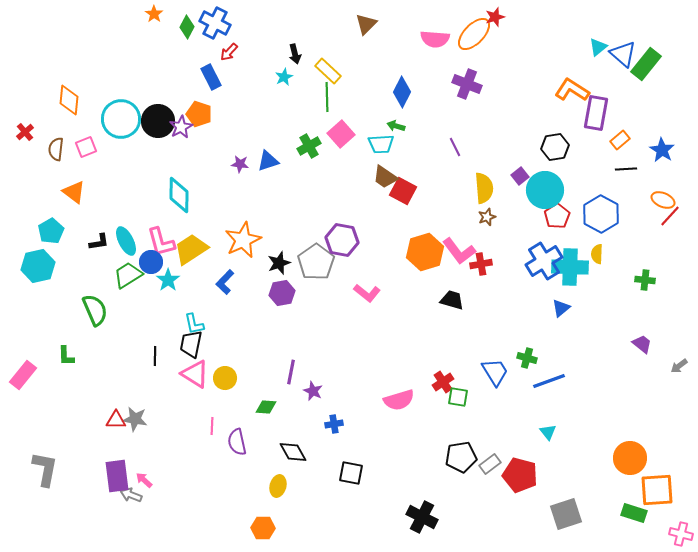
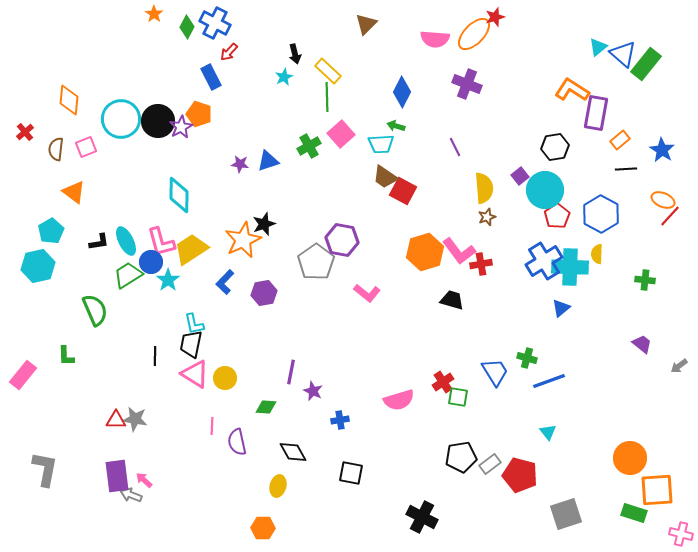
black star at (279, 263): moved 15 px left, 39 px up
purple hexagon at (282, 293): moved 18 px left
blue cross at (334, 424): moved 6 px right, 4 px up
